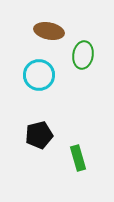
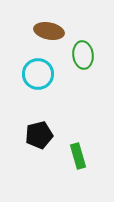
green ellipse: rotated 16 degrees counterclockwise
cyan circle: moved 1 px left, 1 px up
green rectangle: moved 2 px up
